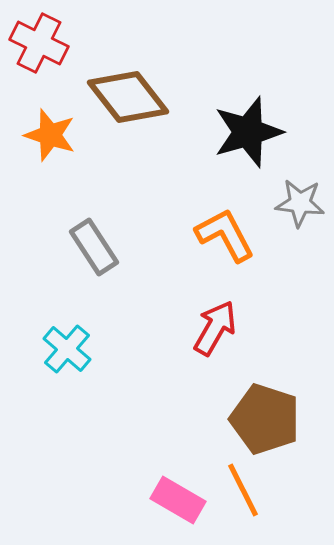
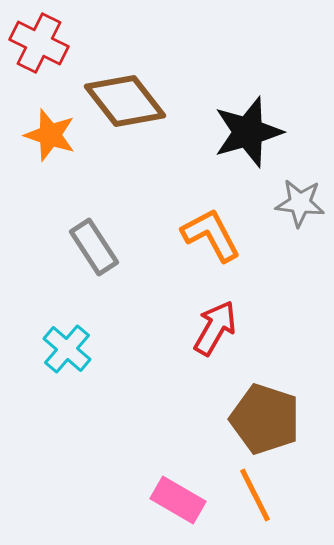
brown diamond: moved 3 px left, 4 px down
orange L-shape: moved 14 px left
orange line: moved 12 px right, 5 px down
